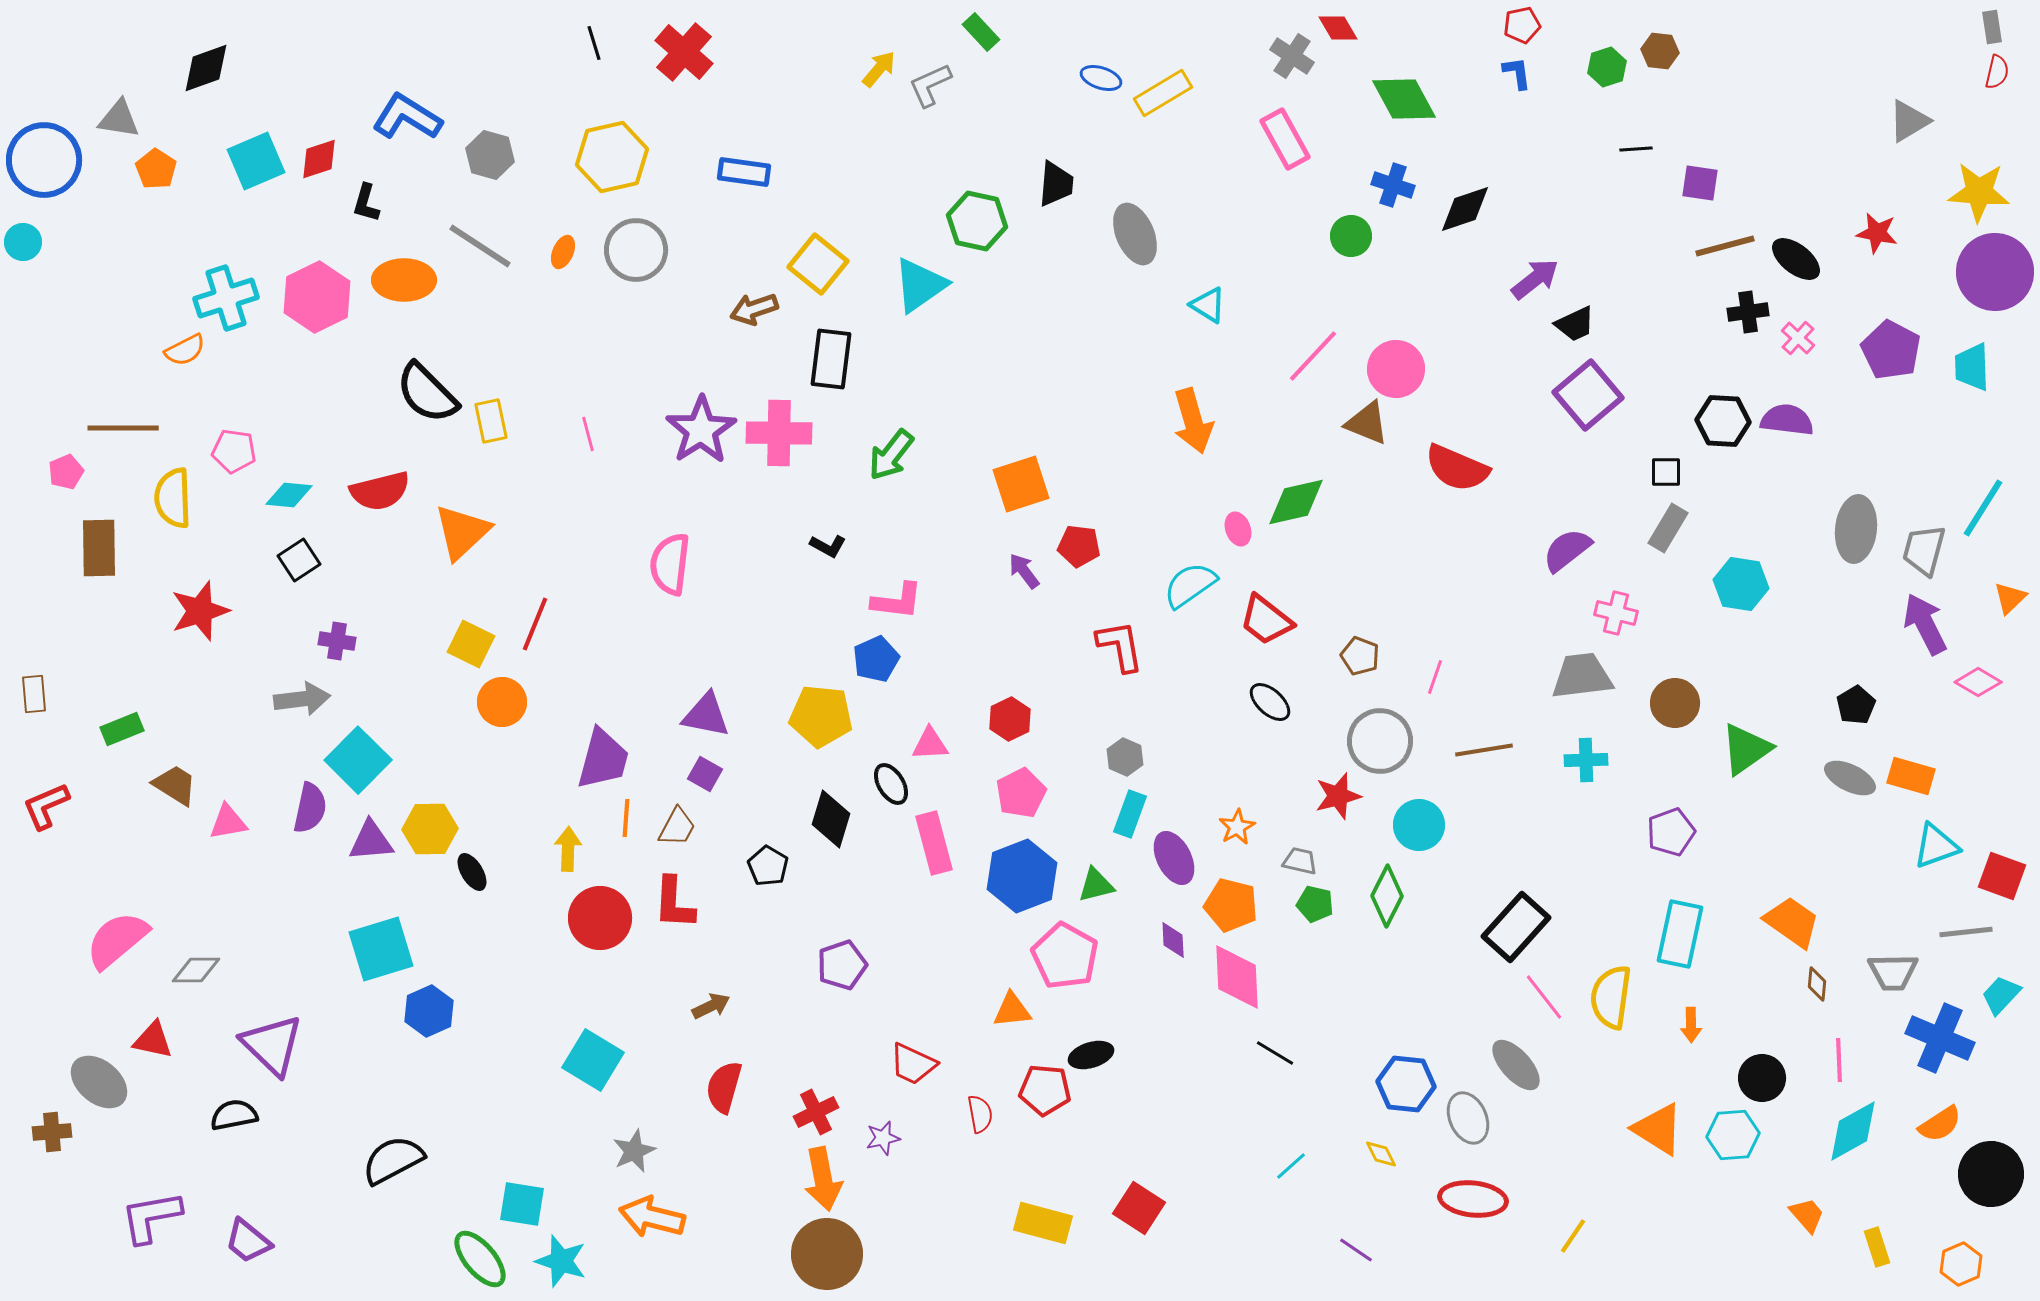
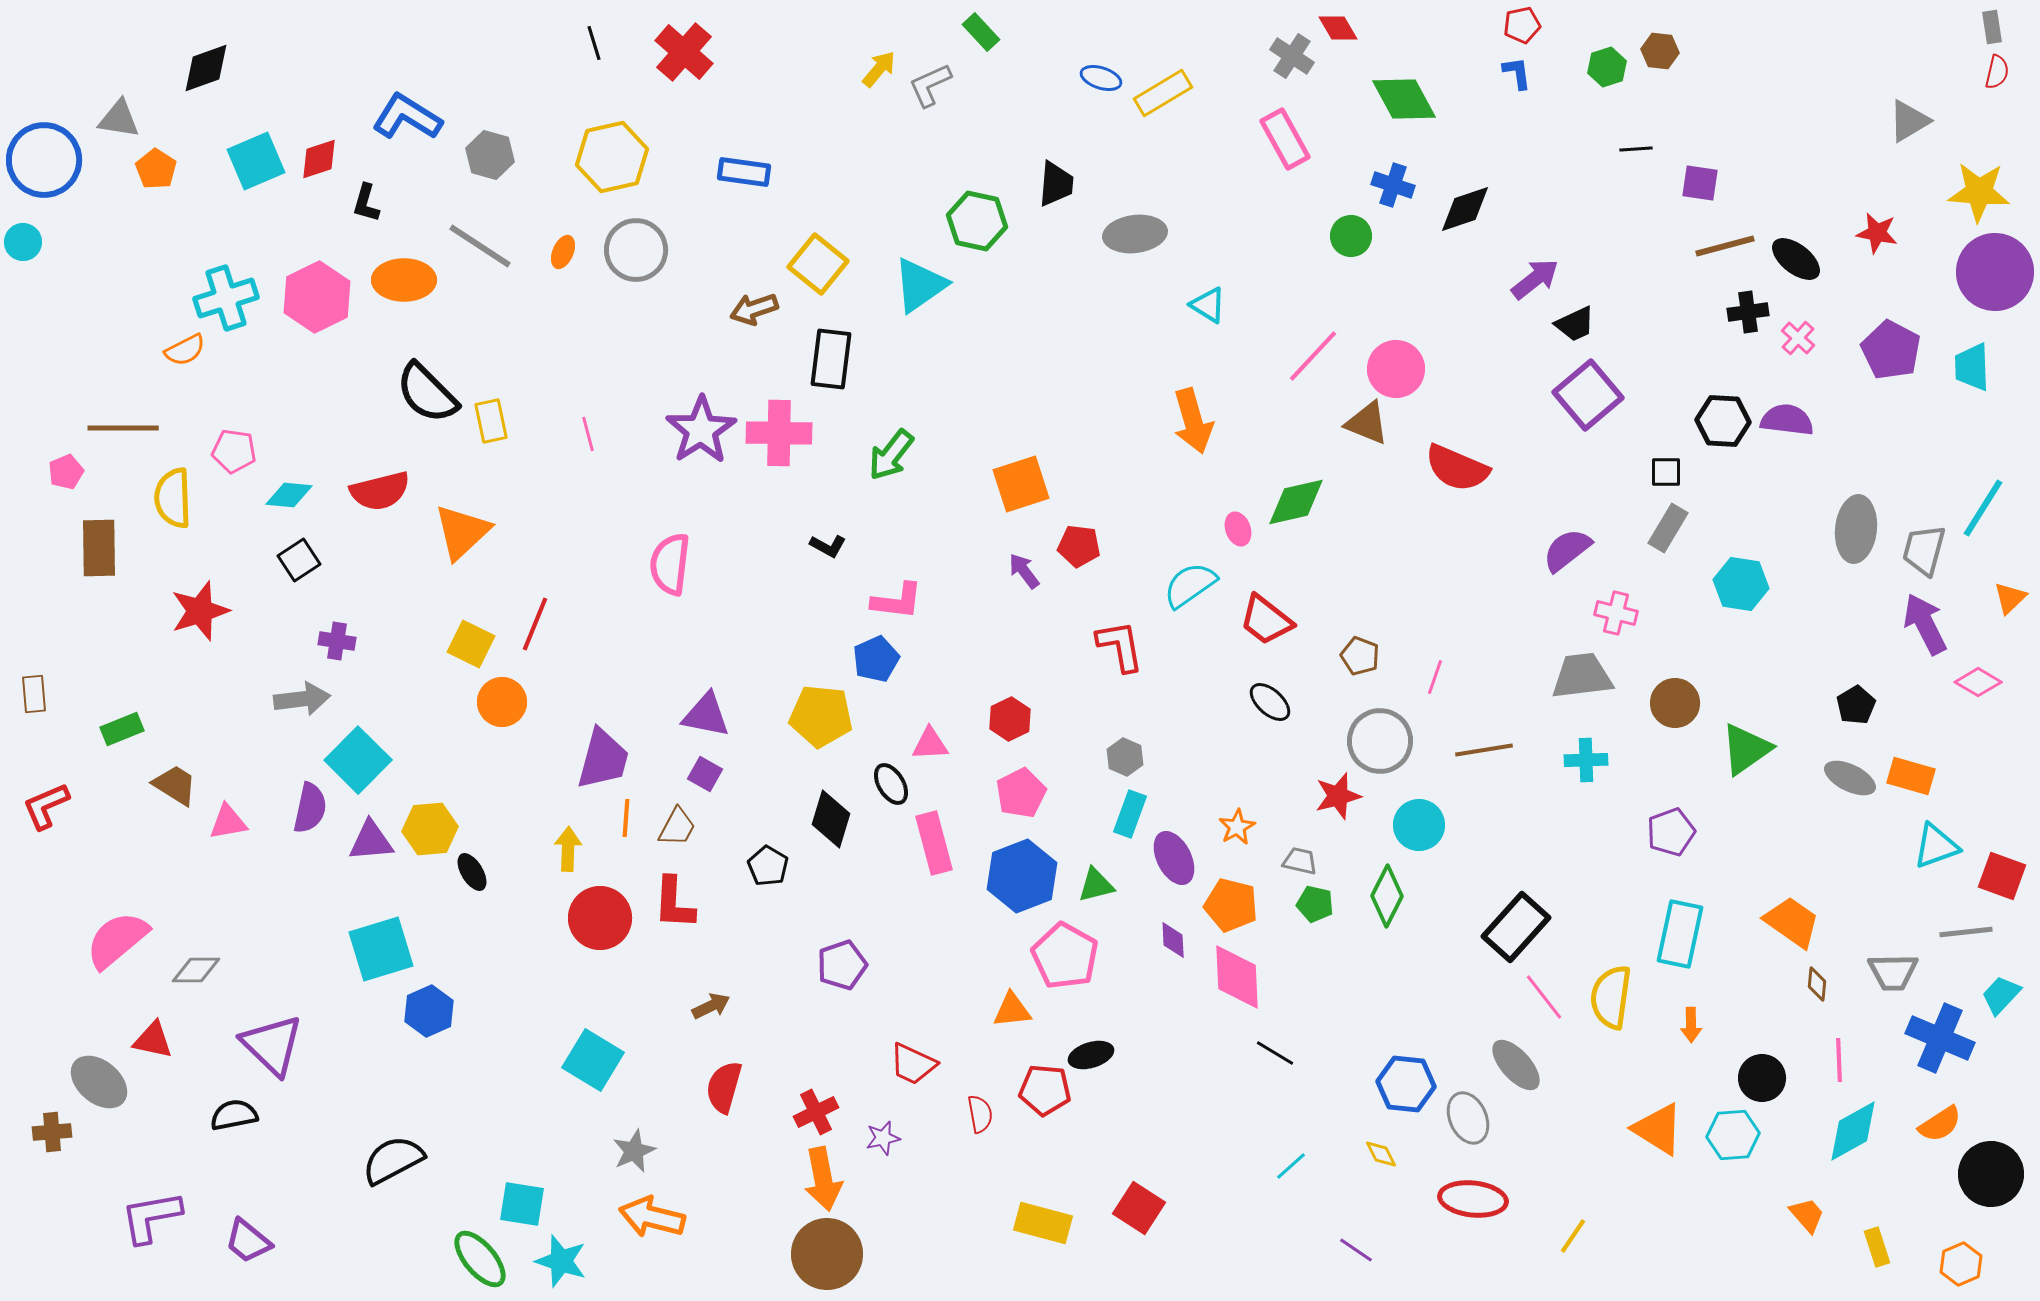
gray ellipse at (1135, 234): rotated 74 degrees counterclockwise
yellow hexagon at (430, 829): rotated 4 degrees counterclockwise
